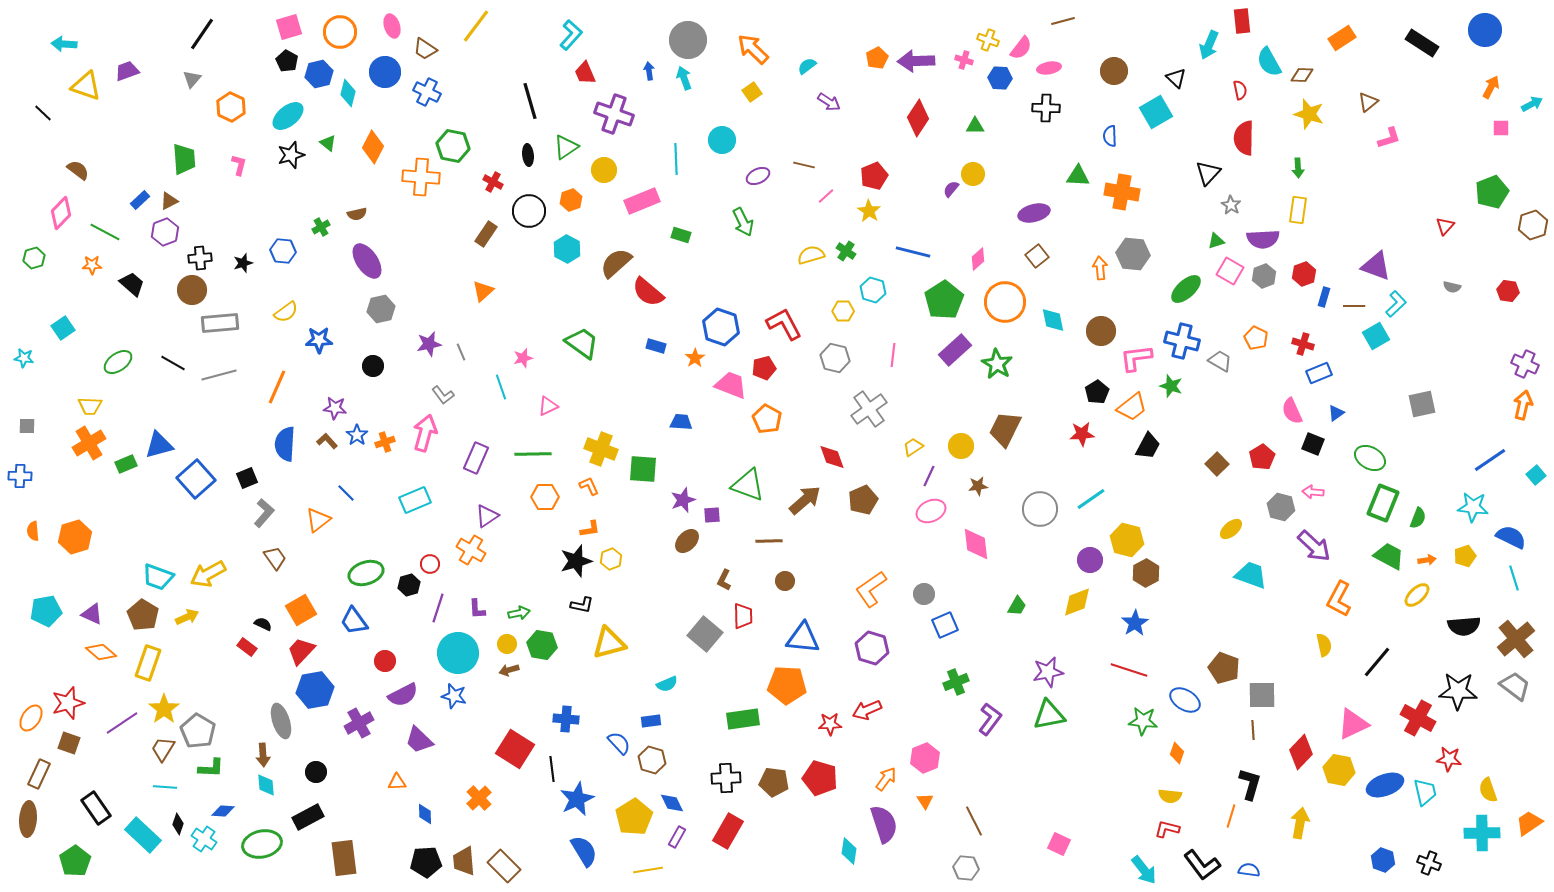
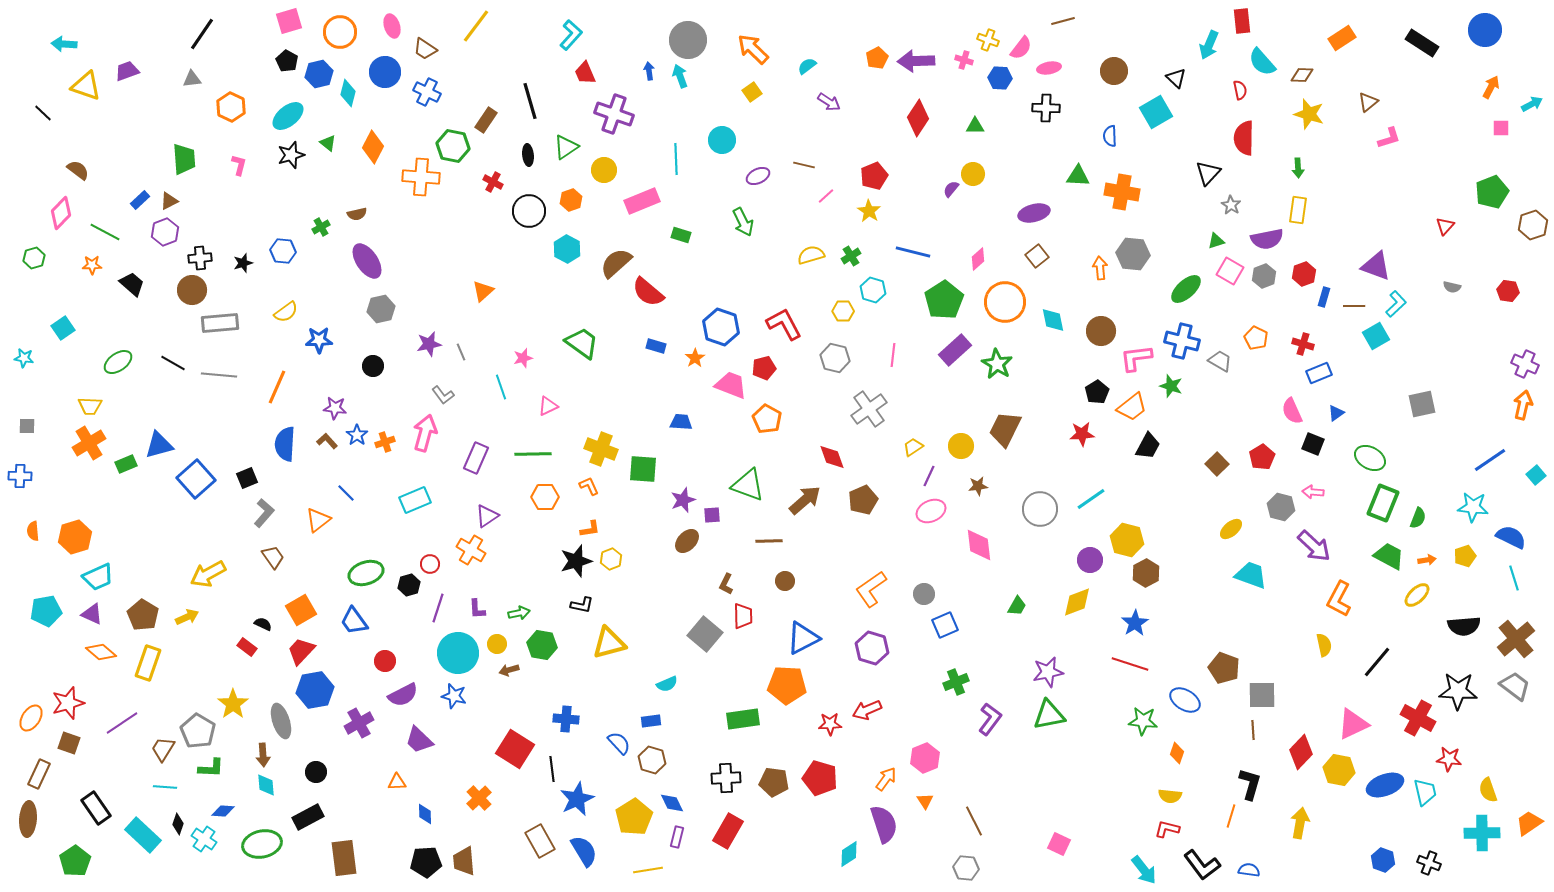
pink square at (289, 27): moved 6 px up
cyan semicircle at (1269, 62): moved 7 px left; rotated 12 degrees counterclockwise
cyan arrow at (684, 78): moved 4 px left, 2 px up
gray triangle at (192, 79): rotated 42 degrees clockwise
brown rectangle at (486, 234): moved 114 px up
purple semicircle at (1263, 239): moved 4 px right; rotated 8 degrees counterclockwise
green cross at (846, 251): moved 5 px right, 5 px down; rotated 24 degrees clockwise
gray line at (219, 375): rotated 20 degrees clockwise
pink diamond at (976, 544): moved 3 px right, 1 px down
brown trapezoid at (275, 558): moved 2 px left, 1 px up
cyan trapezoid at (158, 577): moved 60 px left; rotated 44 degrees counterclockwise
brown L-shape at (724, 580): moved 2 px right, 4 px down
blue triangle at (803, 638): rotated 33 degrees counterclockwise
yellow circle at (507, 644): moved 10 px left
red line at (1129, 670): moved 1 px right, 6 px up
yellow star at (164, 709): moved 69 px right, 5 px up
purple rectangle at (677, 837): rotated 15 degrees counterclockwise
cyan diamond at (849, 851): moved 3 px down; rotated 48 degrees clockwise
brown rectangle at (504, 866): moved 36 px right, 25 px up; rotated 16 degrees clockwise
